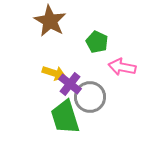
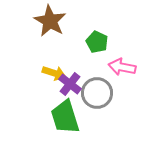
gray circle: moved 7 px right, 4 px up
